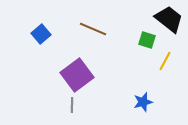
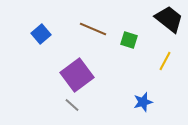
green square: moved 18 px left
gray line: rotated 49 degrees counterclockwise
